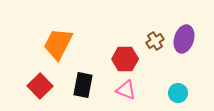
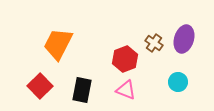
brown cross: moved 1 px left, 2 px down; rotated 24 degrees counterclockwise
red hexagon: rotated 20 degrees counterclockwise
black rectangle: moved 1 px left, 5 px down
cyan circle: moved 11 px up
